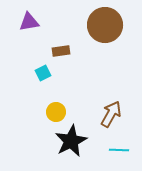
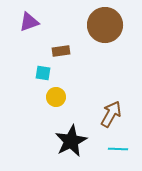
purple triangle: rotated 10 degrees counterclockwise
cyan square: rotated 35 degrees clockwise
yellow circle: moved 15 px up
cyan line: moved 1 px left, 1 px up
